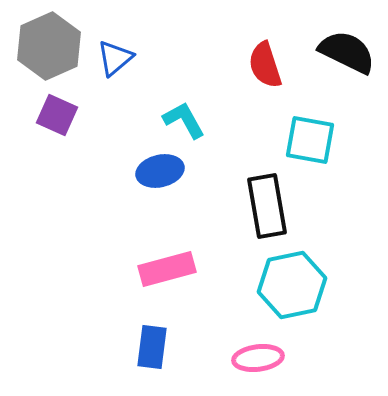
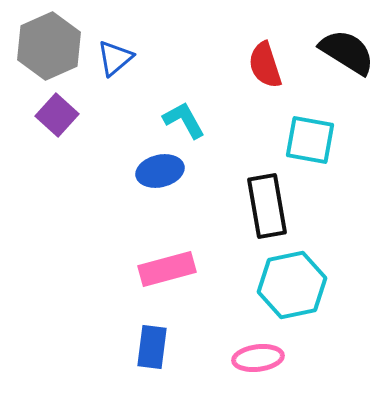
black semicircle: rotated 6 degrees clockwise
purple square: rotated 18 degrees clockwise
